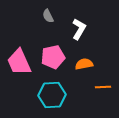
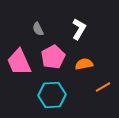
gray semicircle: moved 10 px left, 13 px down
pink pentagon: rotated 15 degrees counterclockwise
orange line: rotated 28 degrees counterclockwise
